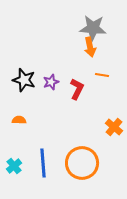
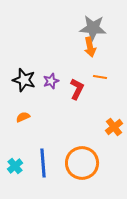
orange line: moved 2 px left, 2 px down
purple star: moved 1 px up
orange semicircle: moved 4 px right, 3 px up; rotated 24 degrees counterclockwise
orange cross: rotated 12 degrees clockwise
cyan cross: moved 1 px right
